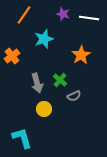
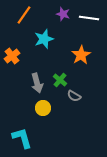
gray semicircle: rotated 56 degrees clockwise
yellow circle: moved 1 px left, 1 px up
